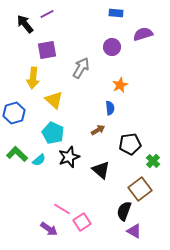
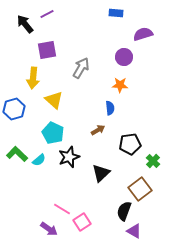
purple circle: moved 12 px right, 10 px down
orange star: rotated 28 degrees clockwise
blue hexagon: moved 4 px up
black triangle: moved 3 px down; rotated 36 degrees clockwise
